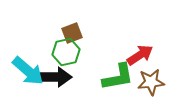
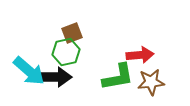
red arrow: rotated 28 degrees clockwise
cyan arrow: moved 1 px right
